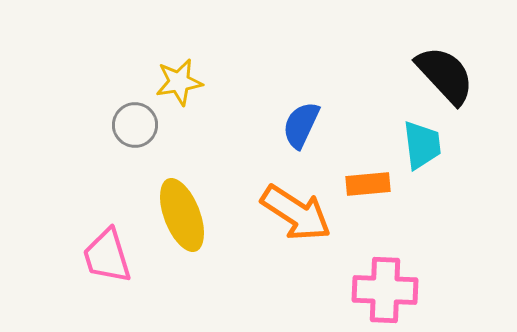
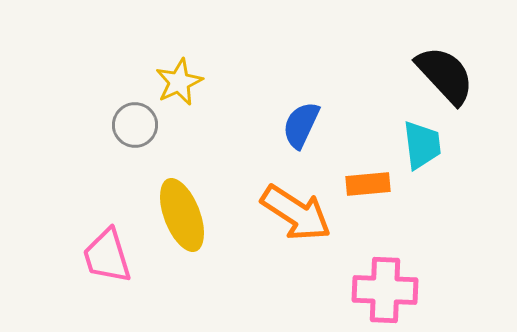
yellow star: rotated 15 degrees counterclockwise
